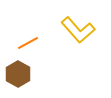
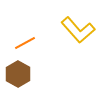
orange line: moved 3 px left
